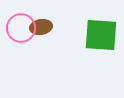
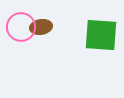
pink circle: moved 1 px up
